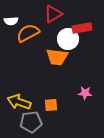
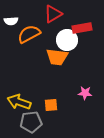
orange semicircle: moved 1 px right, 1 px down
white circle: moved 1 px left, 1 px down
